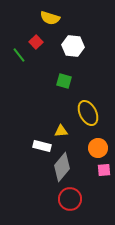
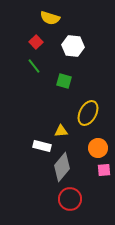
green line: moved 15 px right, 11 px down
yellow ellipse: rotated 55 degrees clockwise
